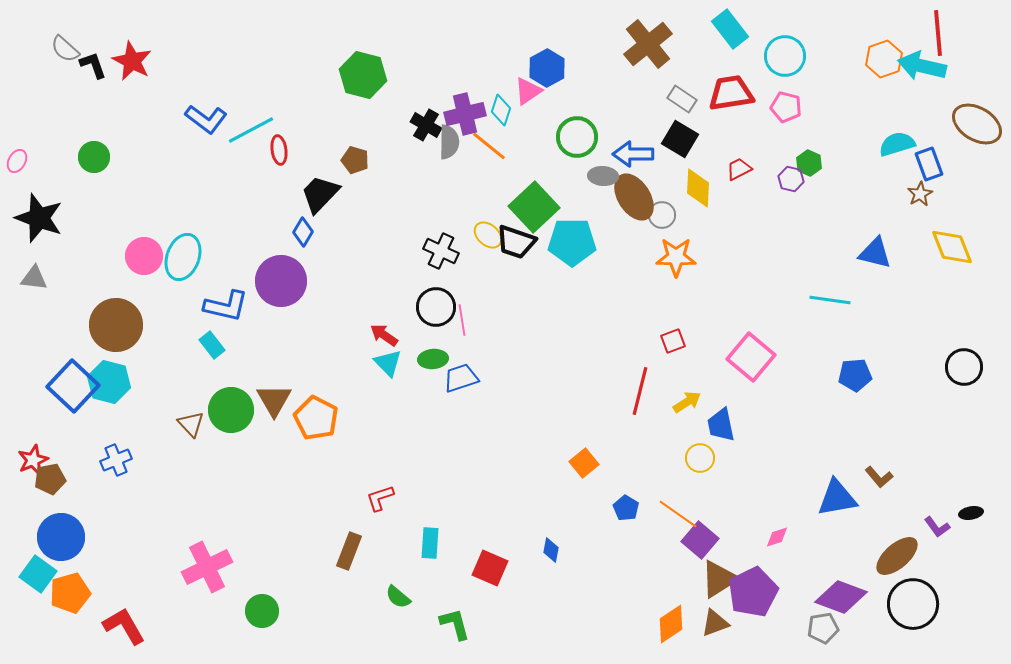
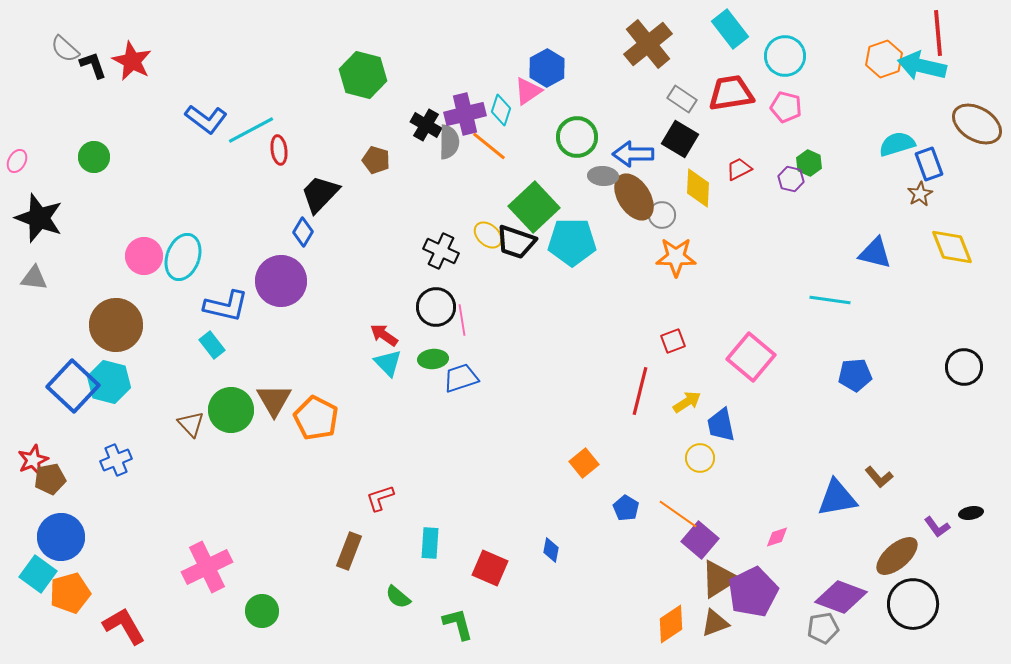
brown pentagon at (355, 160): moved 21 px right
green L-shape at (455, 624): moved 3 px right
